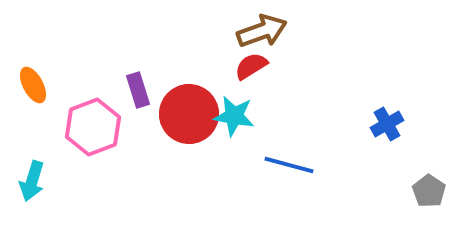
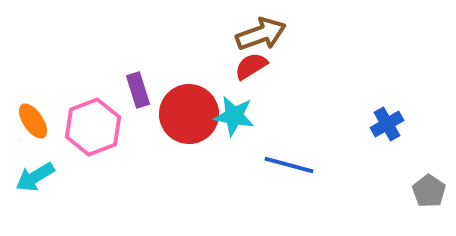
brown arrow: moved 1 px left, 3 px down
orange ellipse: moved 36 px down; rotated 6 degrees counterclockwise
cyan arrow: moved 3 px right, 4 px up; rotated 42 degrees clockwise
